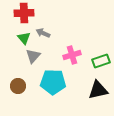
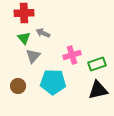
green rectangle: moved 4 px left, 3 px down
